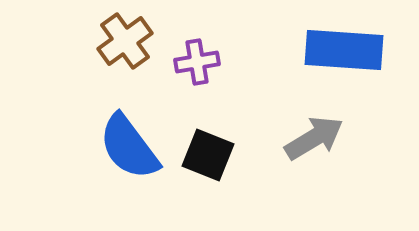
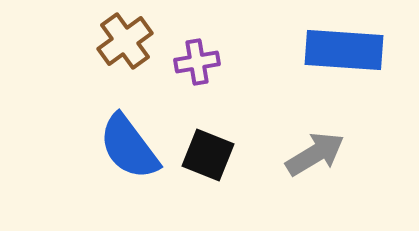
gray arrow: moved 1 px right, 16 px down
